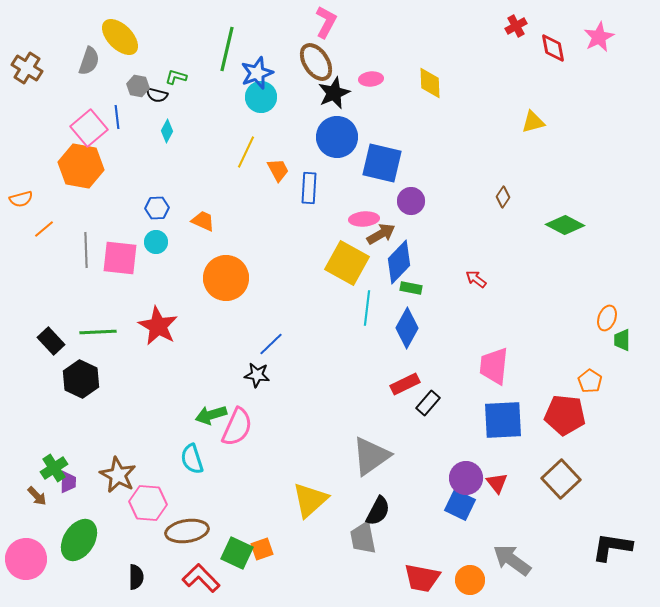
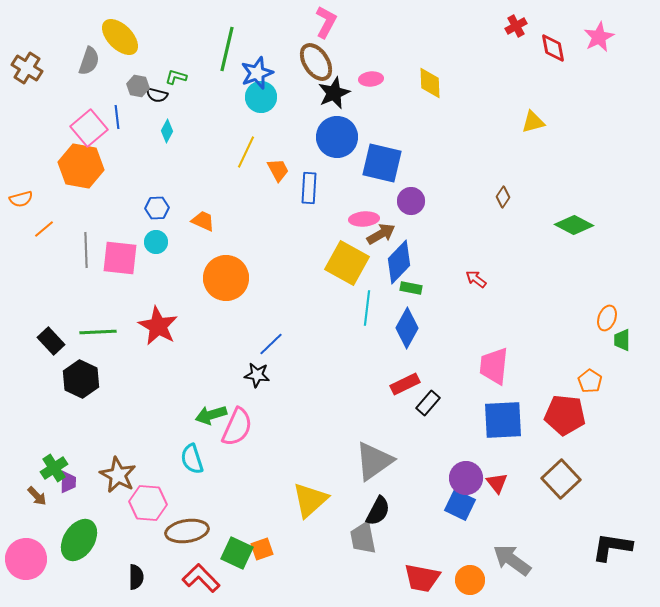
green diamond at (565, 225): moved 9 px right
gray triangle at (371, 456): moved 3 px right, 5 px down
